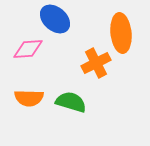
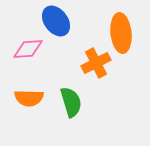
blue ellipse: moved 1 px right, 2 px down; rotated 12 degrees clockwise
green semicircle: rotated 56 degrees clockwise
